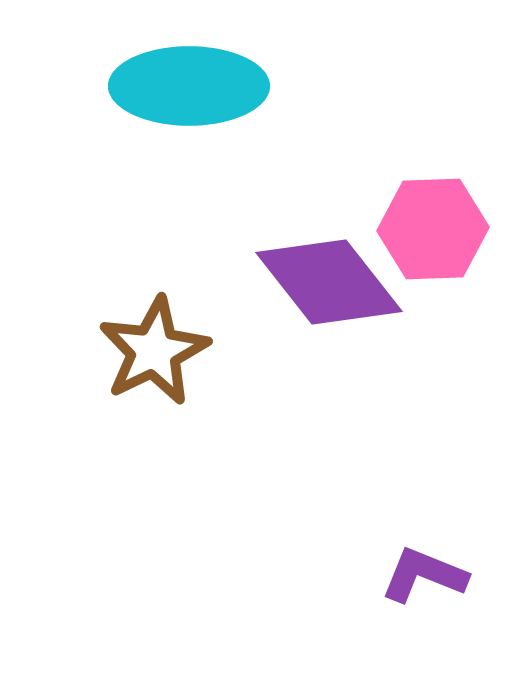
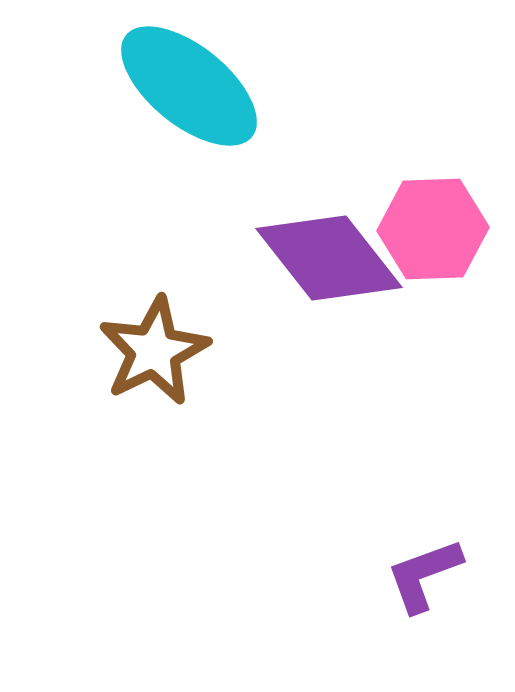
cyan ellipse: rotated 39 degrees clockwise
purple diamond: moved 24 px up
purple L-shape: rotated 42 degrees counterclockwise
